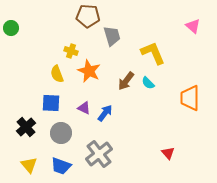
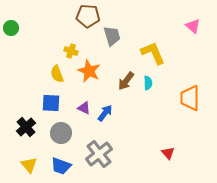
cyan semicircle: rotated 136 degrees counterclockwise
